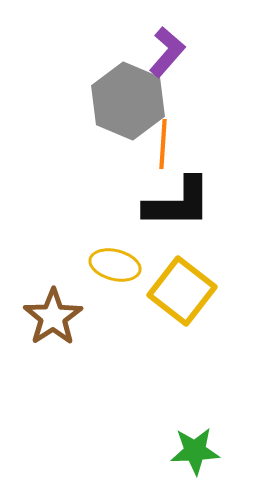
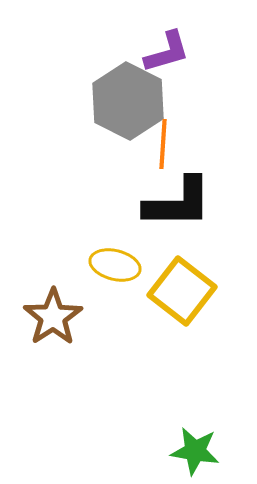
purple L-shape: rotated 33 degrees clockwise
gray hexagon: rotated 4 degrees clockwise
green star: rotated 12 degrees clockwise
